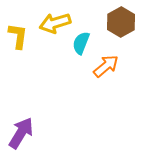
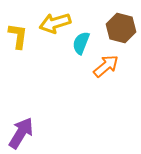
brown hexagon: moved 6 px down; rotated 16 degrees counterclockwise
